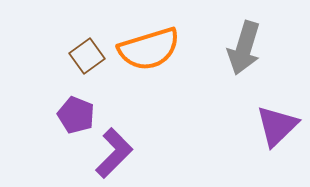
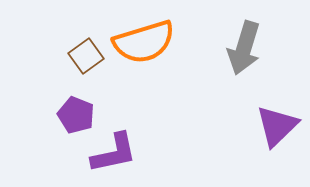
orange semicircle: moved 5 px left, 7 px up
brown square: moved 1 px left
purple L-shape: rotated 33 degrees clockwise
